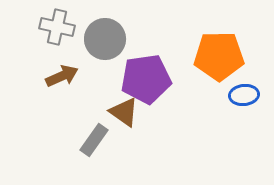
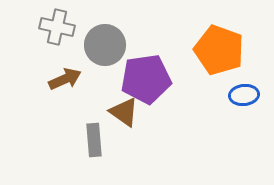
gray circle: moved 6 px down
orange pentagon: moved 6 px up; rotated 21 degrees clockwise
brown arrow: moved 3 px right, 3 px down
gray rectangle: rotated 40 degrees counterclockwise
